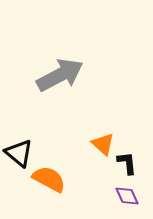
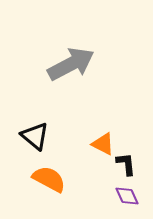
gray arrow: moved 11 px right, 11 px up
orange triangle: rotated 15 degrees counterclockwise
black triangle: moved 16 px right, 17 px up
black L-shape: moved 1 px left, 1 px down
